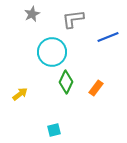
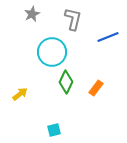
gray L-shape: rotated 110 degrees clockwise
